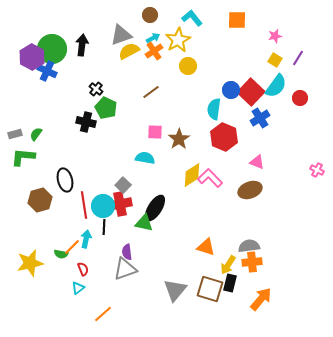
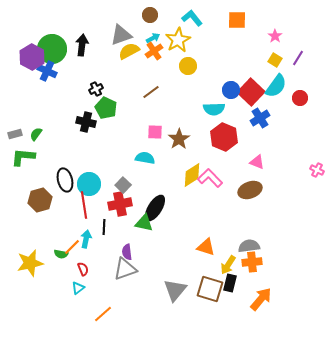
pink star at (275, 36): rotated 24 degrees counterclockwise
black cross at (96, 89): rotated 24 degrees clockwise
cyan semicircle at (214, 109): rotated 100 degrees counterclockwise
cyan circle at (103, 206): moved 14 px left, 22 px up
